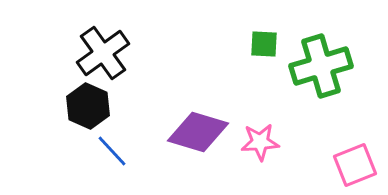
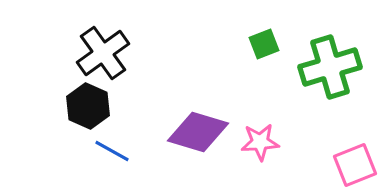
green square: rotated 24 degrees counterclockwise
green cross: moved 9 px right, 1 px down
blue line: rotated 18 degrees counterclockwise
